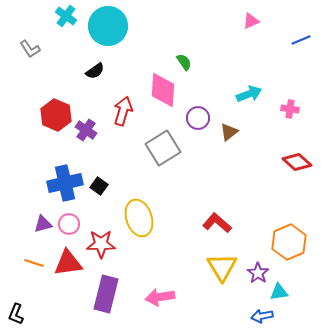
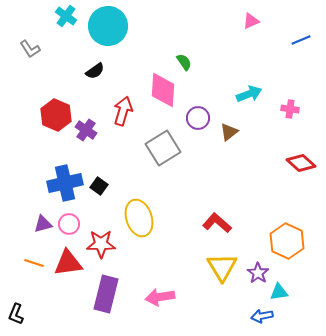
red diamond: moved 4 px right, 1 px down
orange hexagon: moved 2 px left, 1 px up; rotated 12 degrees counterclockwise
